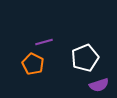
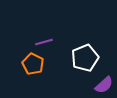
purple semicircle: moved 5 px right; rotated 24 degrees counterclockwise
